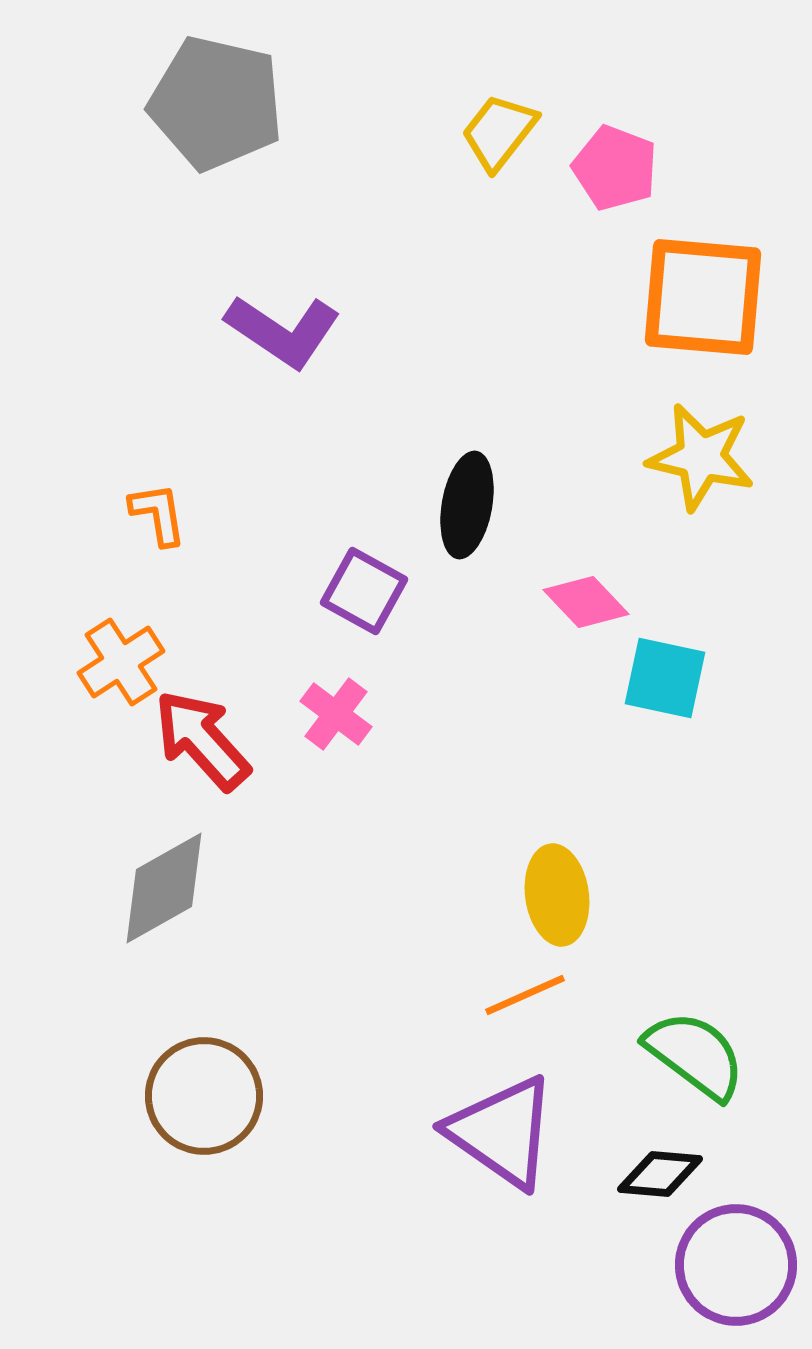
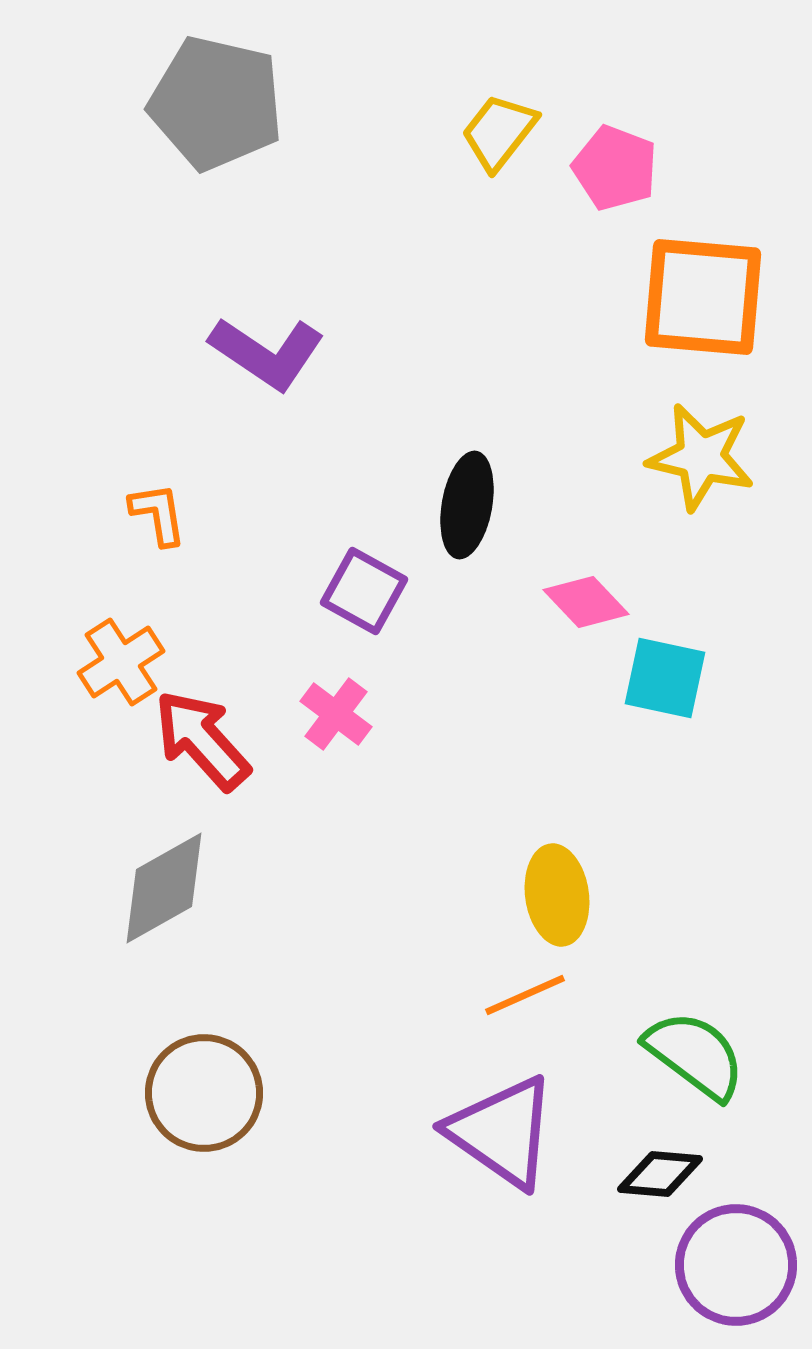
purple L-shape: moved 16 px left, 22 px down
brown circle: moved 3 px up
